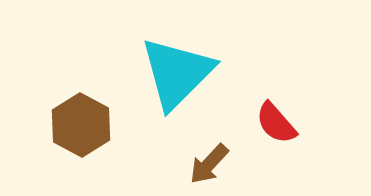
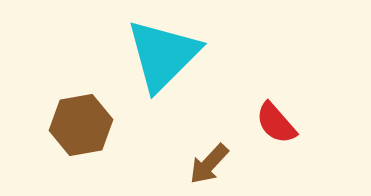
cyan triangle: moved 14 px left, 18 px up
brown hexagon: rotated 22 degrees clockwise
